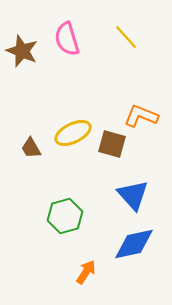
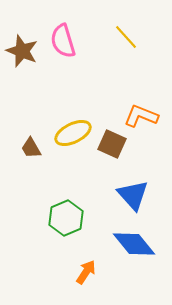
pink semicircle: moved 4 px left, 2 px down
brown square: rotated 8 degrees clockwise
green hexagon: moved 1 px right, 2 px down; rotated 8 degrees counterclockwise
blue diamond: rotated 63 degrees clockwise
